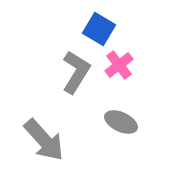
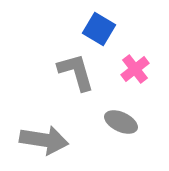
pink cross: moved 16 px right, 4 px down
gray L-shape: rotated 48 degrees counterclockwise
gray arrow: rotated 39 degrees counterclockwise
